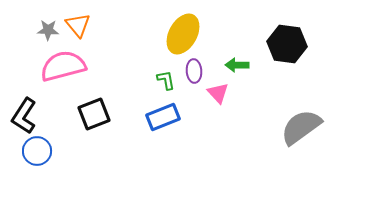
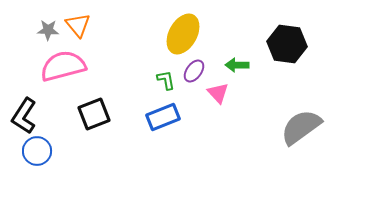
purple ellipse: rotated 40 degrees clockwise
